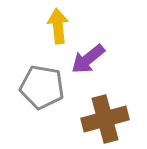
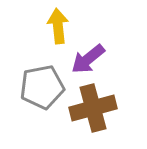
gray pentagon: rotated 21 degrees counterclockwise
brown cross: moved 12 px left, 11 px up
